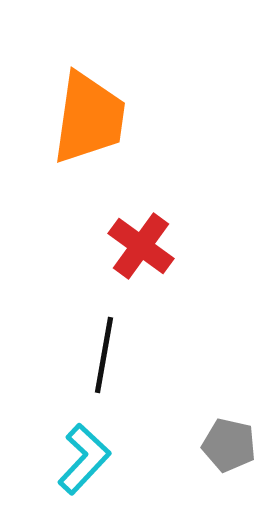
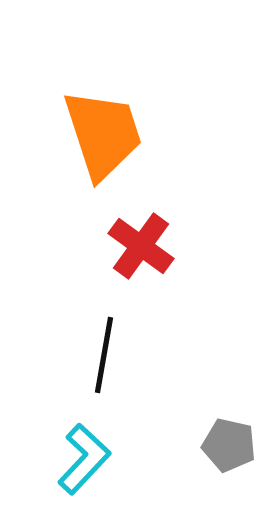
orange trapezoid: moved 14 px right, 16 px down; rotated 26 degrees counterclockwise
